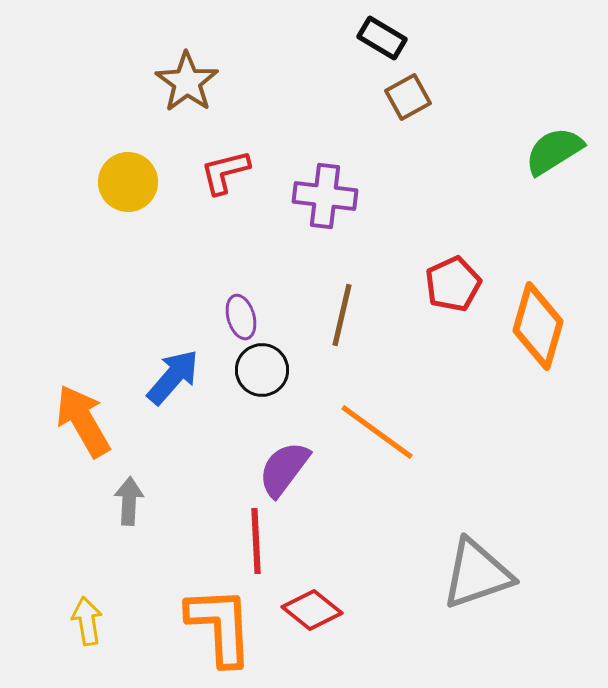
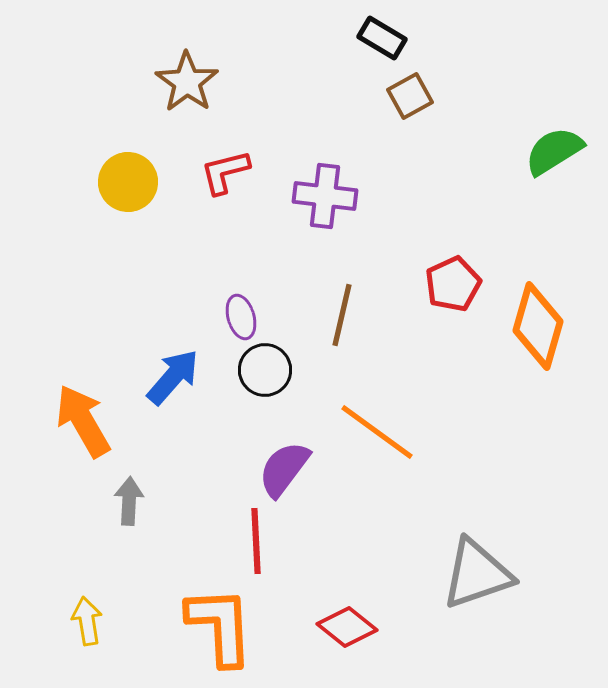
brown square: moved 2 px right, 1 px up
black circle: moved 3 px right
red diamond: moved 35 px right, 17 px down
